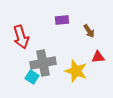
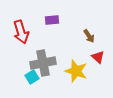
purple rectangle: moved 10 px left
brown arrow: moved 5 px down
red arrow: moved 5 px up
red triangle: rotated 48 degrees clockwise
cyan square: rotated 24 degrees clockwise
